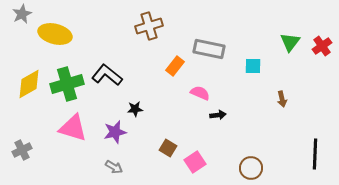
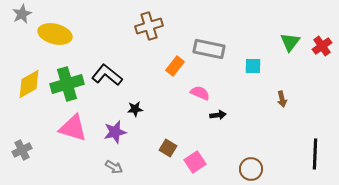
brown circle: moved 1 px down
